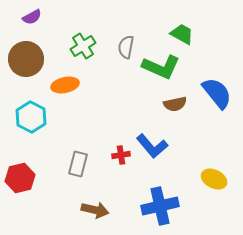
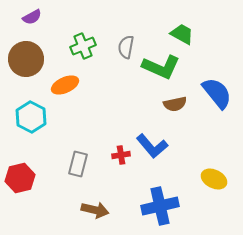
green cross: rotated 10 degrees clockwise
orange ellipse: rotated 12 degrees counterclockwise
